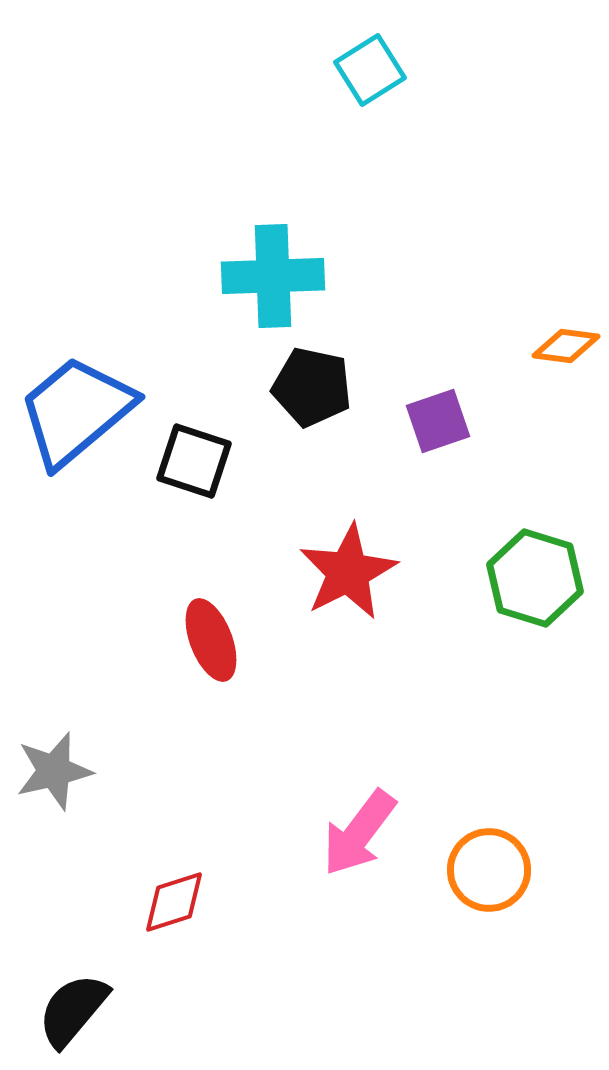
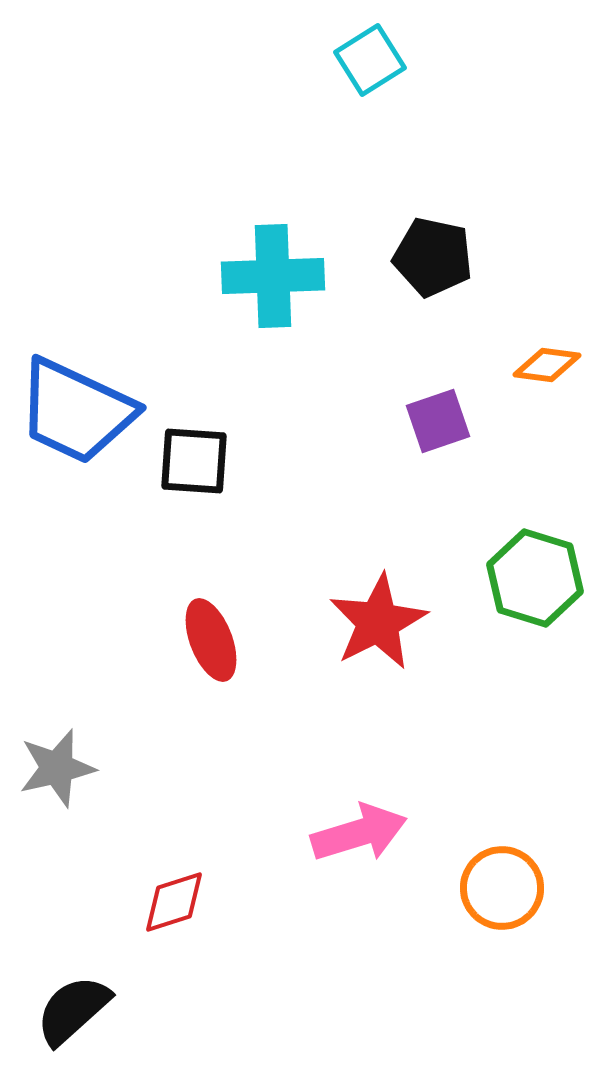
cyan square: moved 10 px up
orange diamond: moved 19 px left, 19 px down
black pentagon: moved 121 px right, 130 px up
blue trapezoid: rotated 115 degrees counterclockwise
black square: rotated 14 degrees counterclockwise
red star: moved 30 px right, 50 px down
gray star: moved 3 px right, 3 px up
pink arrow: rotated 144 degrees counterclockwise
orange circle: moved 13 px right, 18 px down
black semicircle: rotated 8 degrees clockwise
